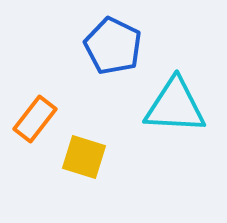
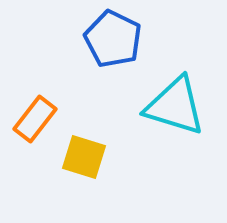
blue pentagon: moved 7 px up
cyan triangle: rotated 14 degrees clockwise
